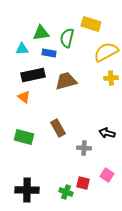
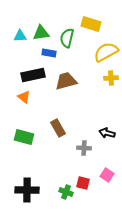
cyan triangle: moved 2 px left, 13 px up
